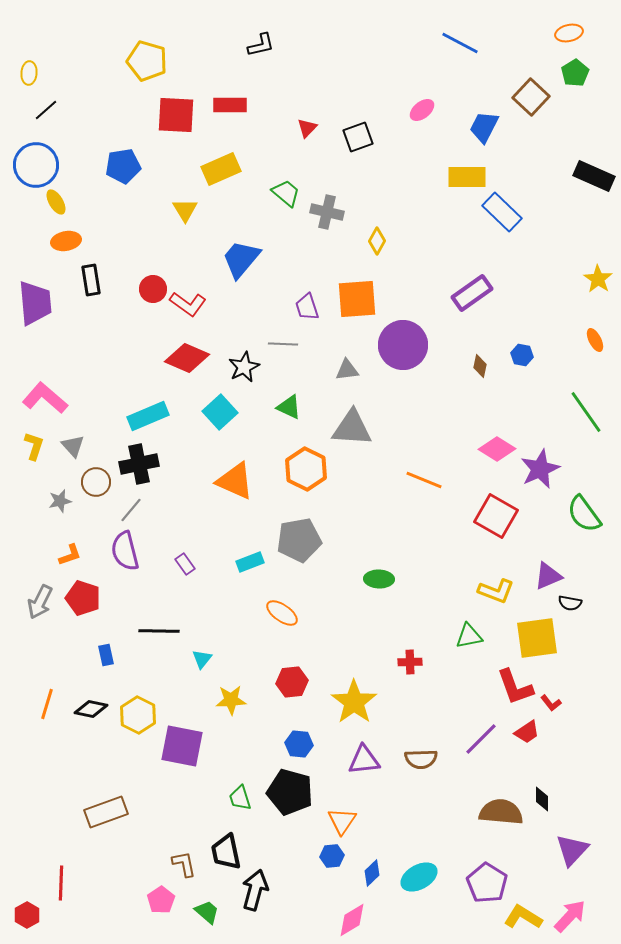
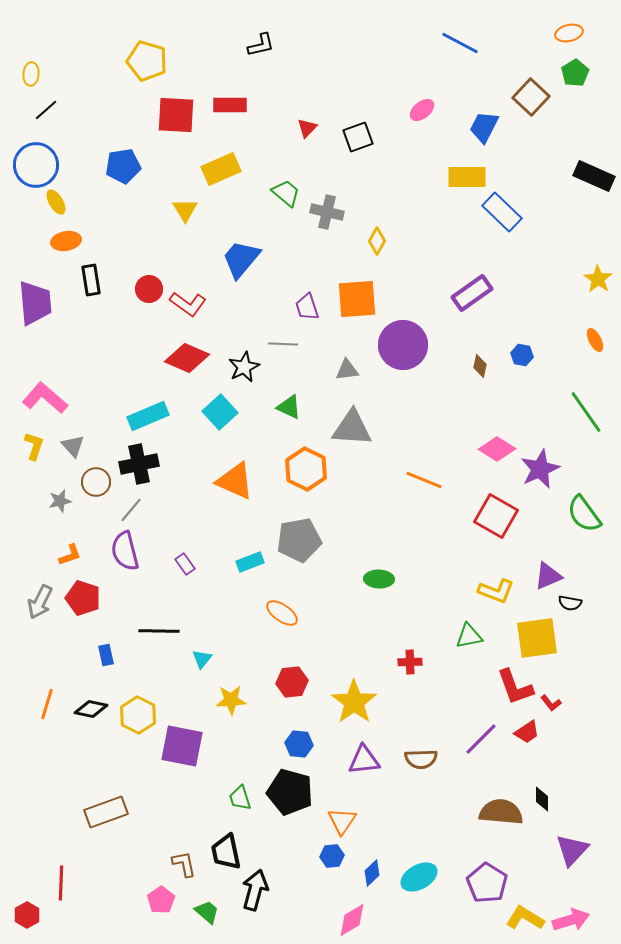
yellow ellipse at (29, 73): moved 2 px right, 1 px down
red circle at (153, 289): moved 4 px left
pink arrow at (570, 916): moved 1 px right, 4 px down; rotated 30 degrees clockwise
yellow L-shape at (523, 917): moved 2 px right, 1 px down
